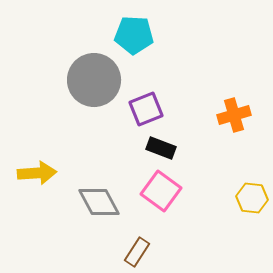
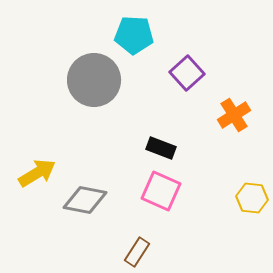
purple square: moved 41 px right, 36 px up; rotated 20 degrees counterclockwise
orange cross: rotated 16 degrees counterclockwise
yellow arrow: rotated 27 degrees counterclockwise
pink square: rotated 12 degrees counterclockwise
gray diamond: moved 14 px left, 2 px up; rotated 51 degrees counterclockwise
